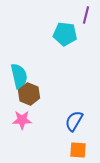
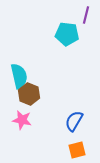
cyan pentagon: moved 2 px right
pink star: rotated 12 degrees clockwise
orange square: moved 1 px left; rotated 18 degrees counterclockwise
